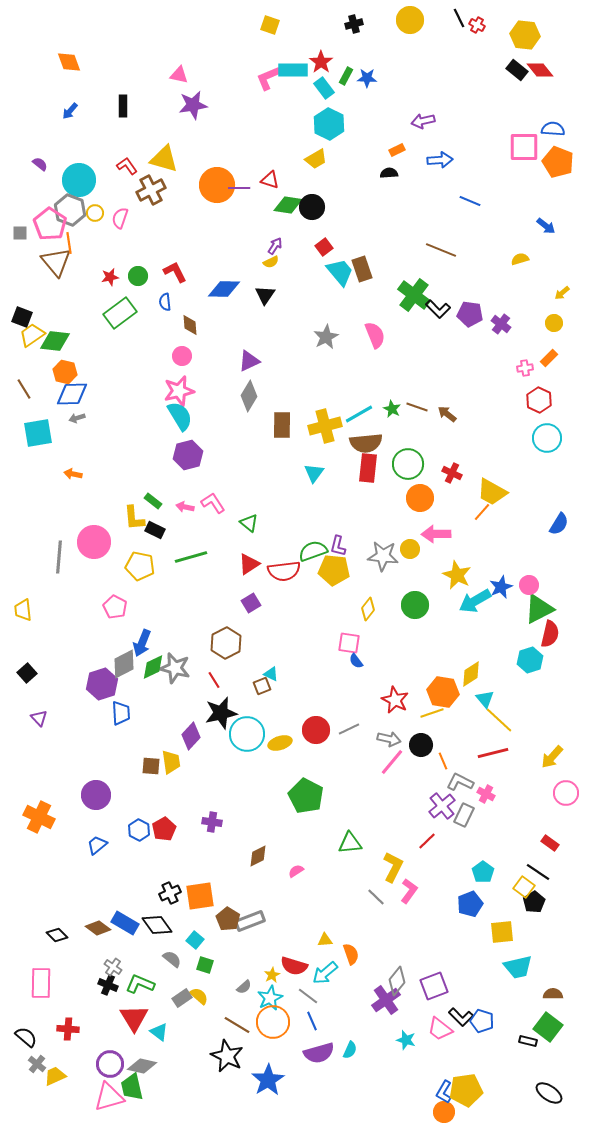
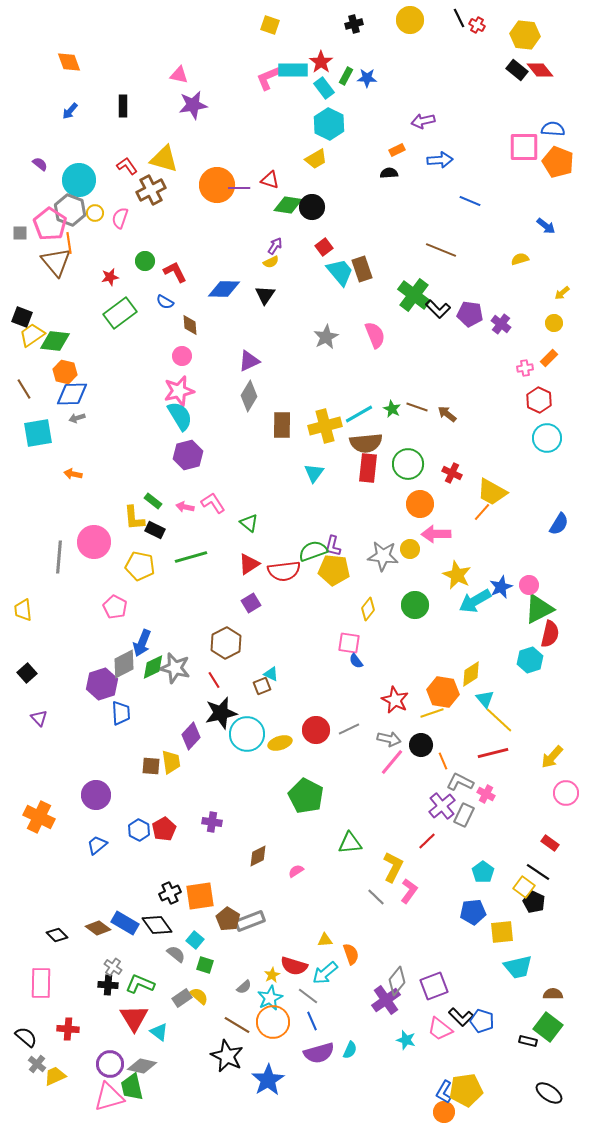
green circle at (138, 276): moved 7 px right, 15 px up
blue semicircle at (165, 302): rotated 54 degrees counterclockwise
orange circle at (420, 498): moved 6 px down
purple L-shape at (338, 546): moved 5 px left
black pentagon at (534, 902): rotated 15 degrees counterclockwise
blue pentagon at (470, 904): moved 3 px right, 8 px down; rotated 15 degrees clockwise
gray semicircle at (172, 959): moved 4 px right, 5 px up
black cross at (108, 985): rotated 18 degrees counterclockwise
